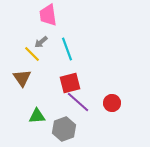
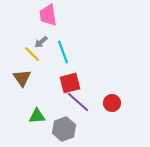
cyan line: moved 4 px left, 3 px down
